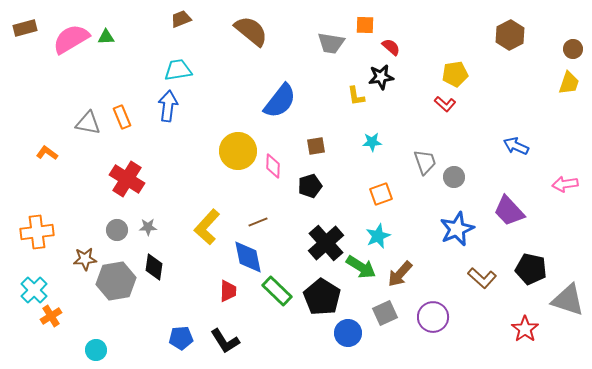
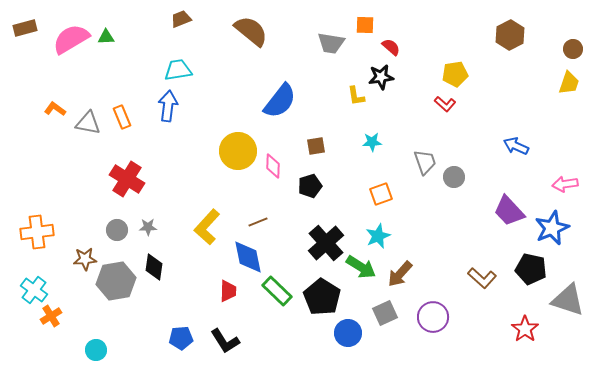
orange L-shape at (47, 153): moved 8 px right, 44 px up
blue star at (457, 229): moved 95 px right, 1 px up
cyan cross at (34, 290): rotated 8 degrees counterclockwise
